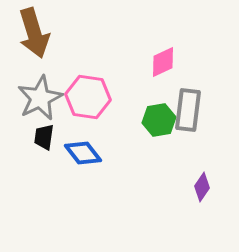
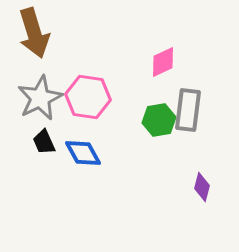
black trapezoid: moved 5 px down; rotated 32 degrees counterclockwise
blue diamond: rotated 9 degrees clockwise
purple diamond: rotated 20 degrees counterclockwise
